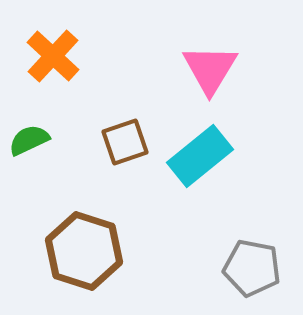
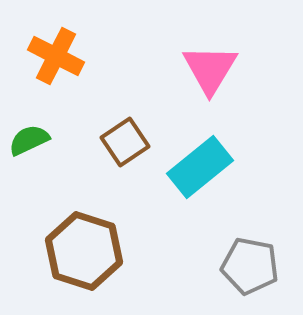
orange cross: moved 3 px right; rotated 16 degrees counterclockwise
brown square: rotated 15 degrees counterclockwise
cyan rectangle: moved 11 px down
gray pentagon: moved 2 px left, 2 px up
